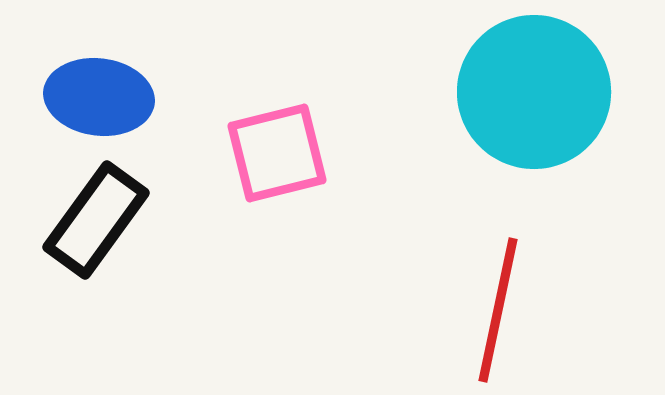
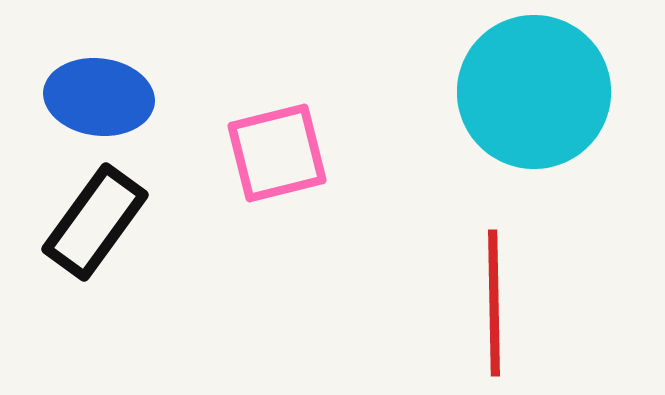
black rectangle: moved 1 px left, 2 px down
red line: moved 4 px left, 7 px up; rotated 13 degrees counterclockwise
